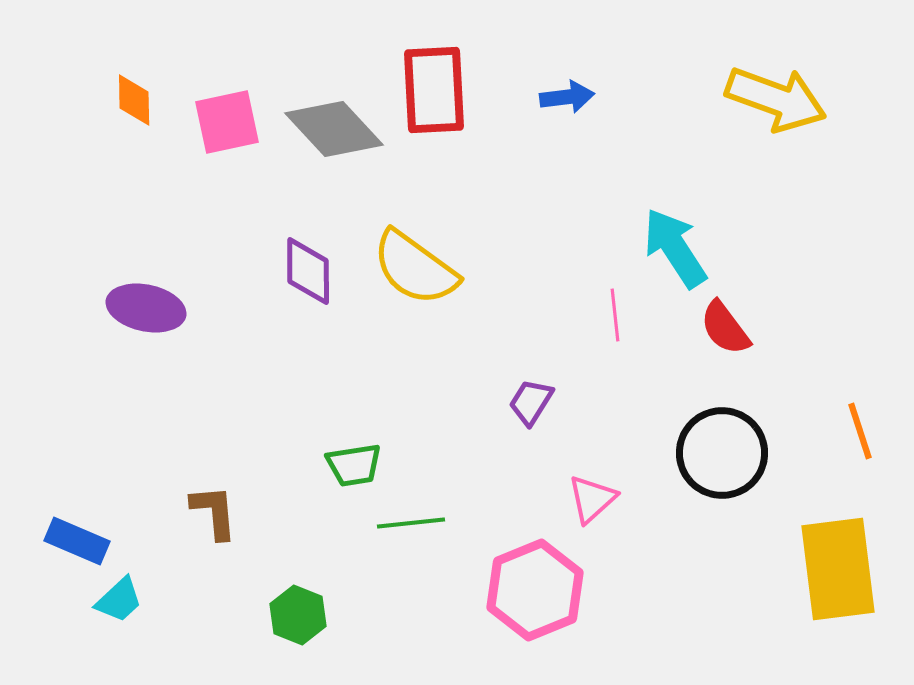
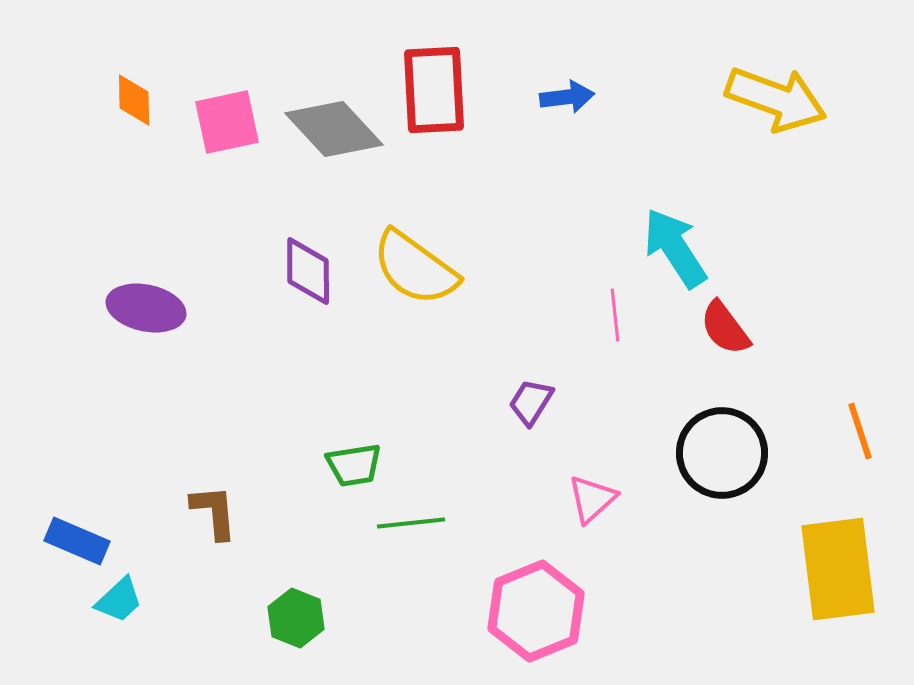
pink hexagon: moved 1 px right, 21 px down
green hexagon: moved 2 px left, 3 px down
